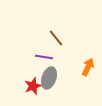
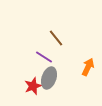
purple line: rotated 24 degrees clockwise
